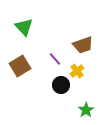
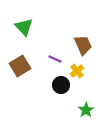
brown trapezoid: rotated 95 degrees counterclockwise
purple line: rotated 24 degrees counterclockwise
